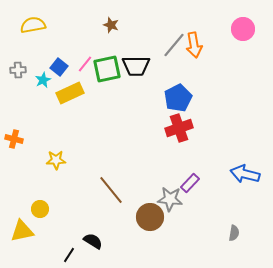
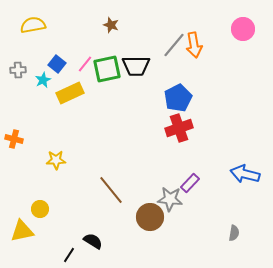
blue square: moved 2 px left, 3 px up
